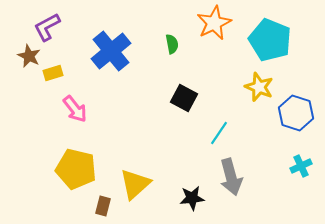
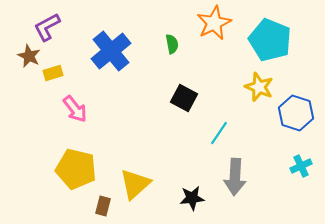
gray arrow: moved 4 px right; rotated 18 degrees clockwise
